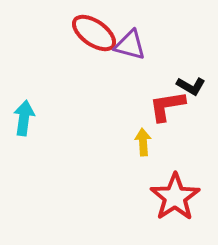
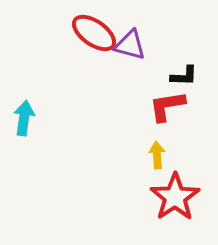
black L-shape: moved 7 px left, 10 px up; rotated 28 degrees counterclockwise
yellow arrow: moved 14 px right, 13 px down
